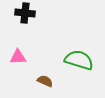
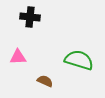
black cross: moved 5 px right, 4 px down
